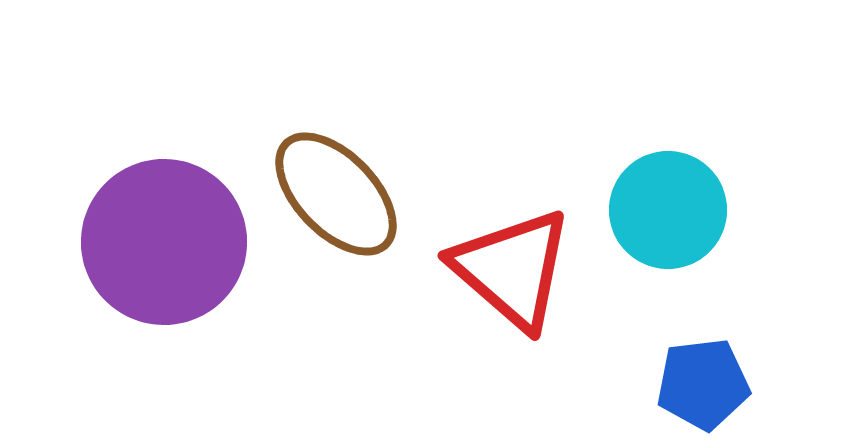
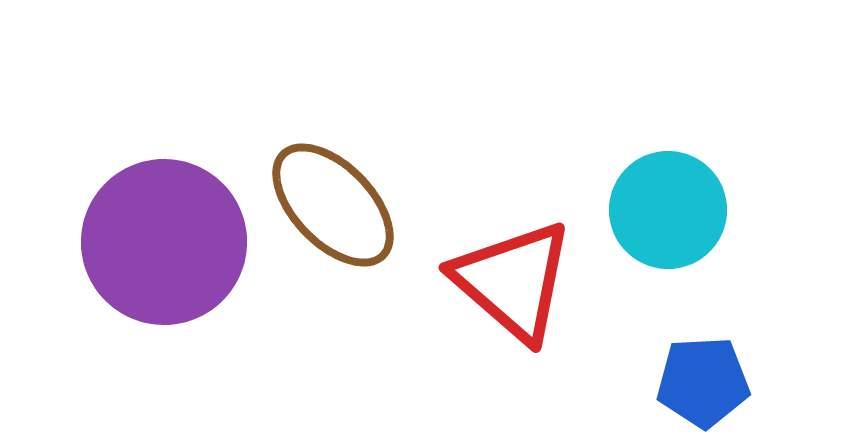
brown ellipse: moved 3 px left, 11 px down
red triangle: moved 1 px right, 12 px down
blue pentagon: moved 2 px up; rotated 4 degrees clockwise
